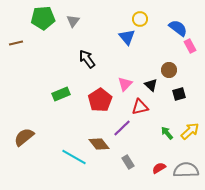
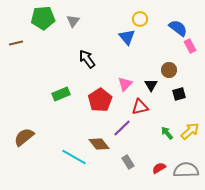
black triangle: rotated 16 degrees clockwise
